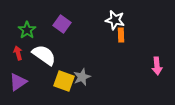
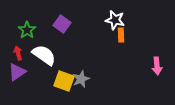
gray star: moved 1 px left, 2 px down
purple triangle: moved 1 px left, 10 px up
